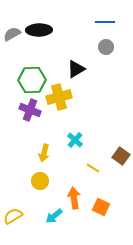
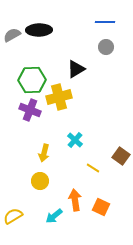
gray semicircle: moved 1 px down
orange arrow: moved 1 px right, 2 px down
